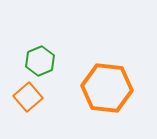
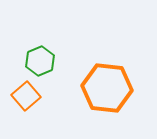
orange square: moved 2 px left, 1 px up
